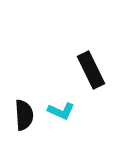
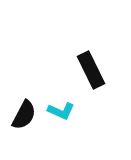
black semicircle: rotated 32 degrees clockwise
